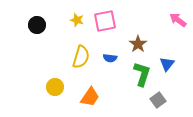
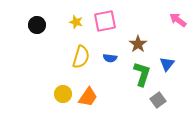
yellow star: moved 1 px left, 2 px down
yellow circle: moved 8 px right, 7 px down
orange trapezoid: moved 2 px left
